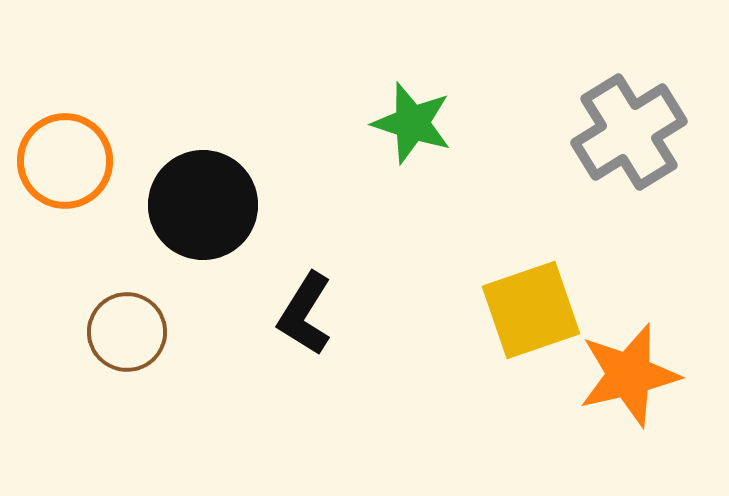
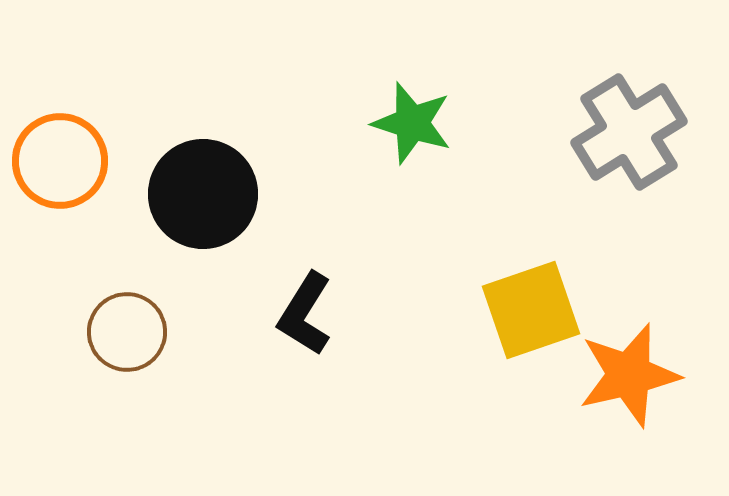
orange circle: moved 5 px left
black circle: moved 11 px up
